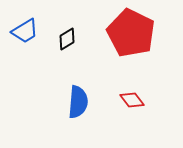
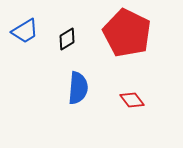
red pentagon: moved 4 px left
blue semicircle: moved 14 px up
